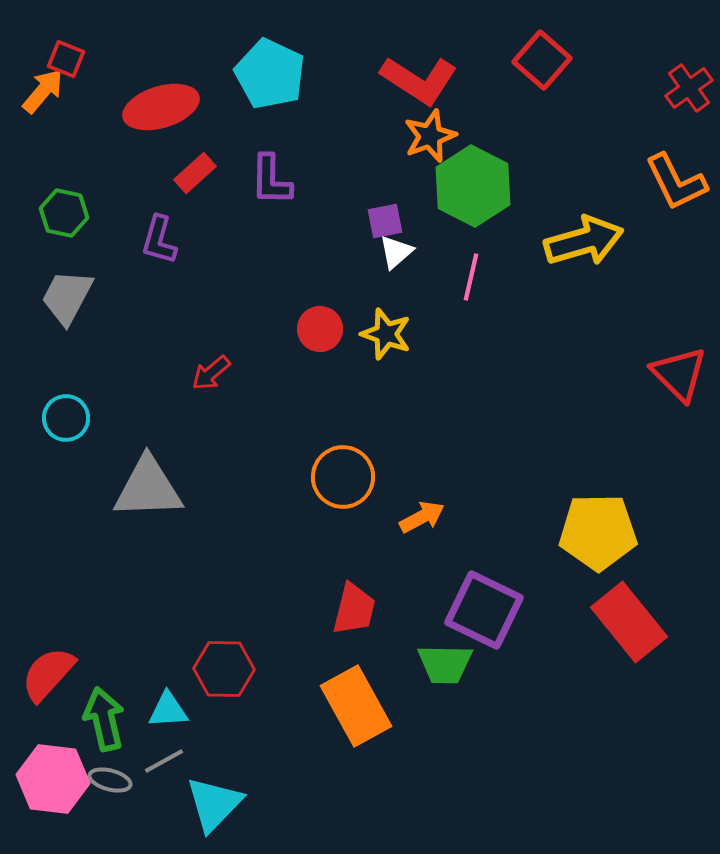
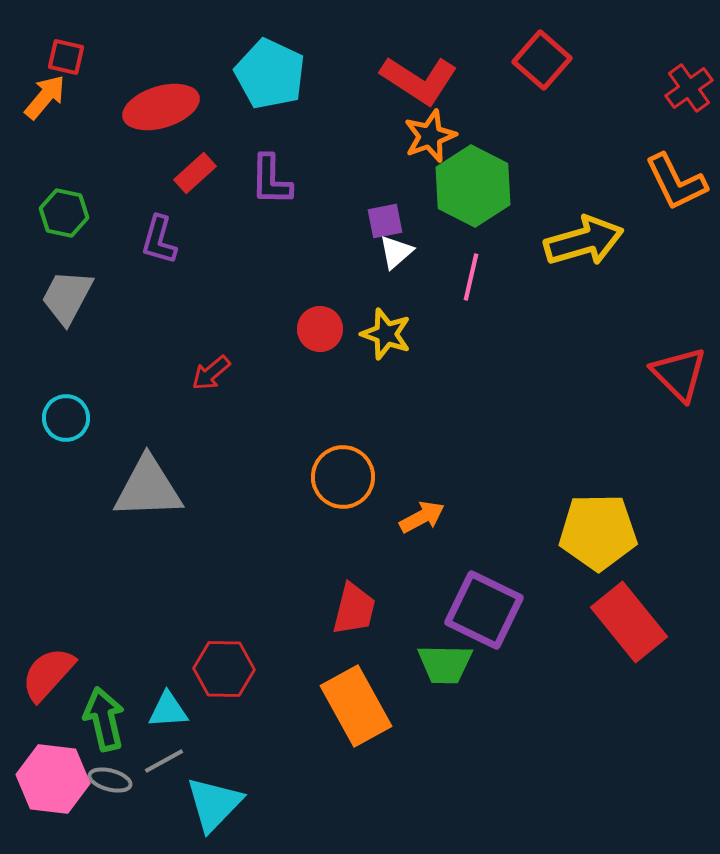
red square at (66, 59): moved 2 px up; rotated 9 degrees counterclockwise
orange arrow at (43, 91): moved 2 px right, 6 px down
